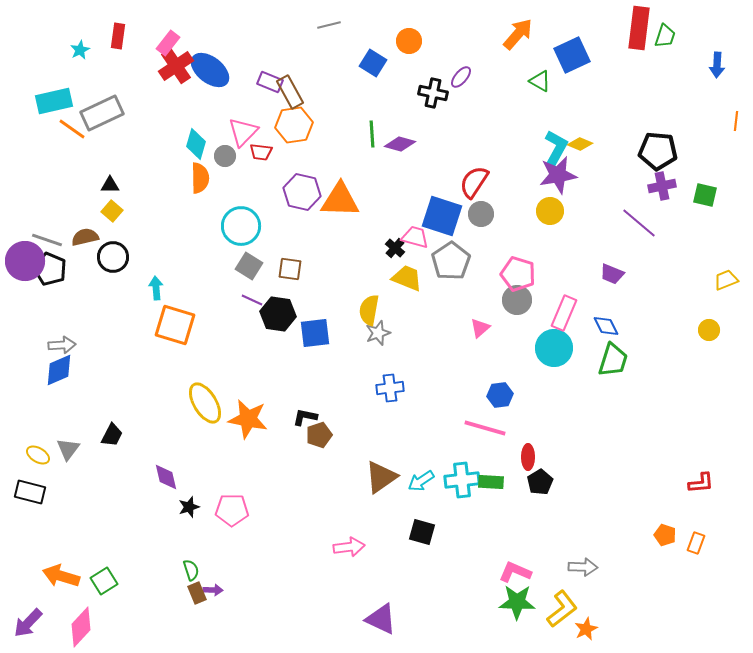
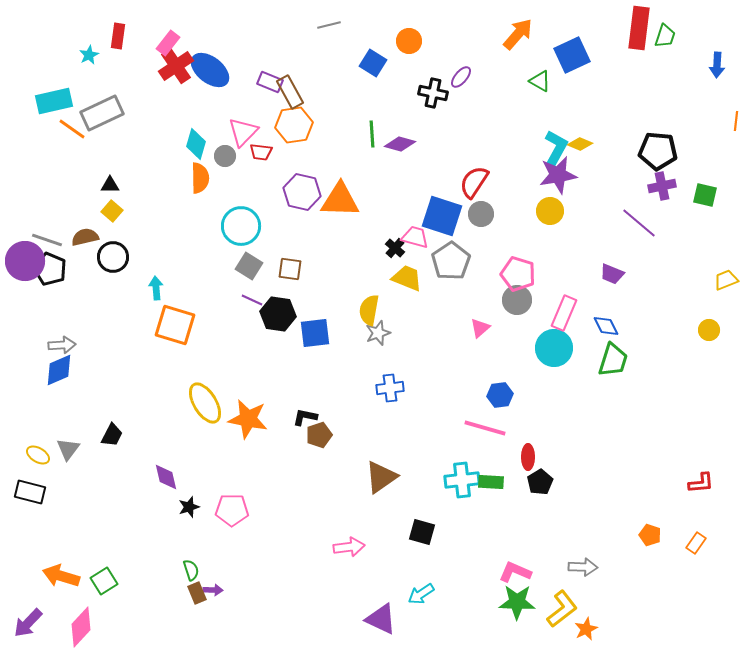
cyan star at (80, 50): moved 9 px right, 5 px down
cyan arrow at (421, 481): moved 113 px down
orange pentagon at (665, 535): moved 15 px left
orange rectangle at (696, 543): rotated 15 degrees clockwise
